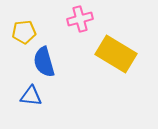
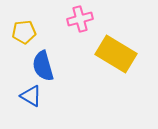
blue semicircle: moved 1 px left, 4 px down
blue triangle: rotated 25 degrees clockwise
